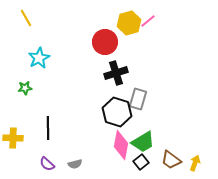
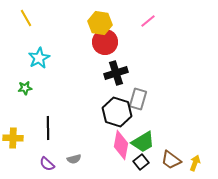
yellow hexagon: moved 29 px left; rotated 25 degrees clockwise
gray semicircle: moved 1 px left, 5 px up
